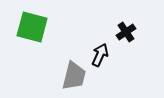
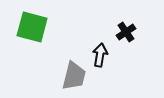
black arrow: rotated 15 degrees counterclockwise
